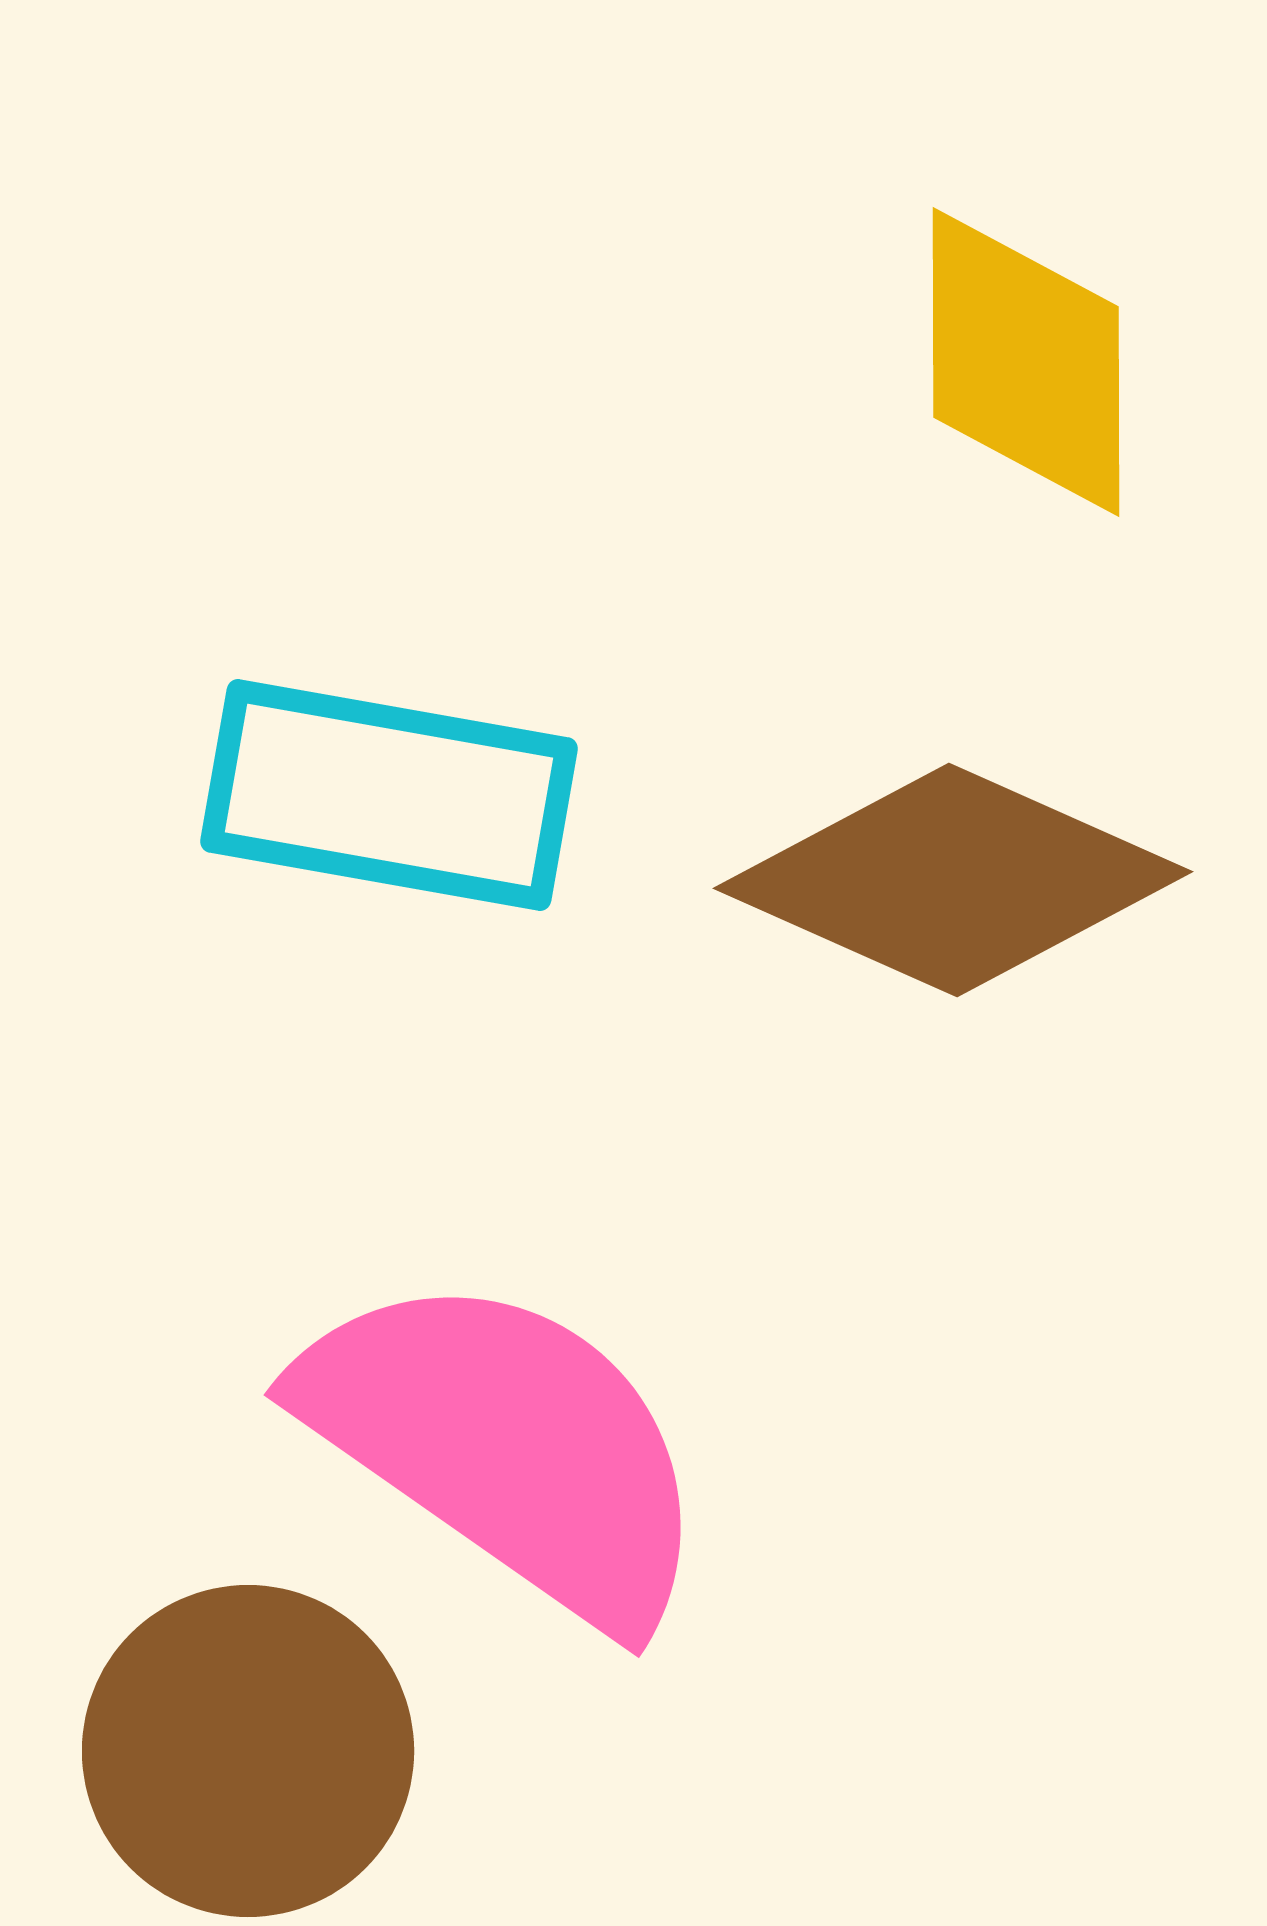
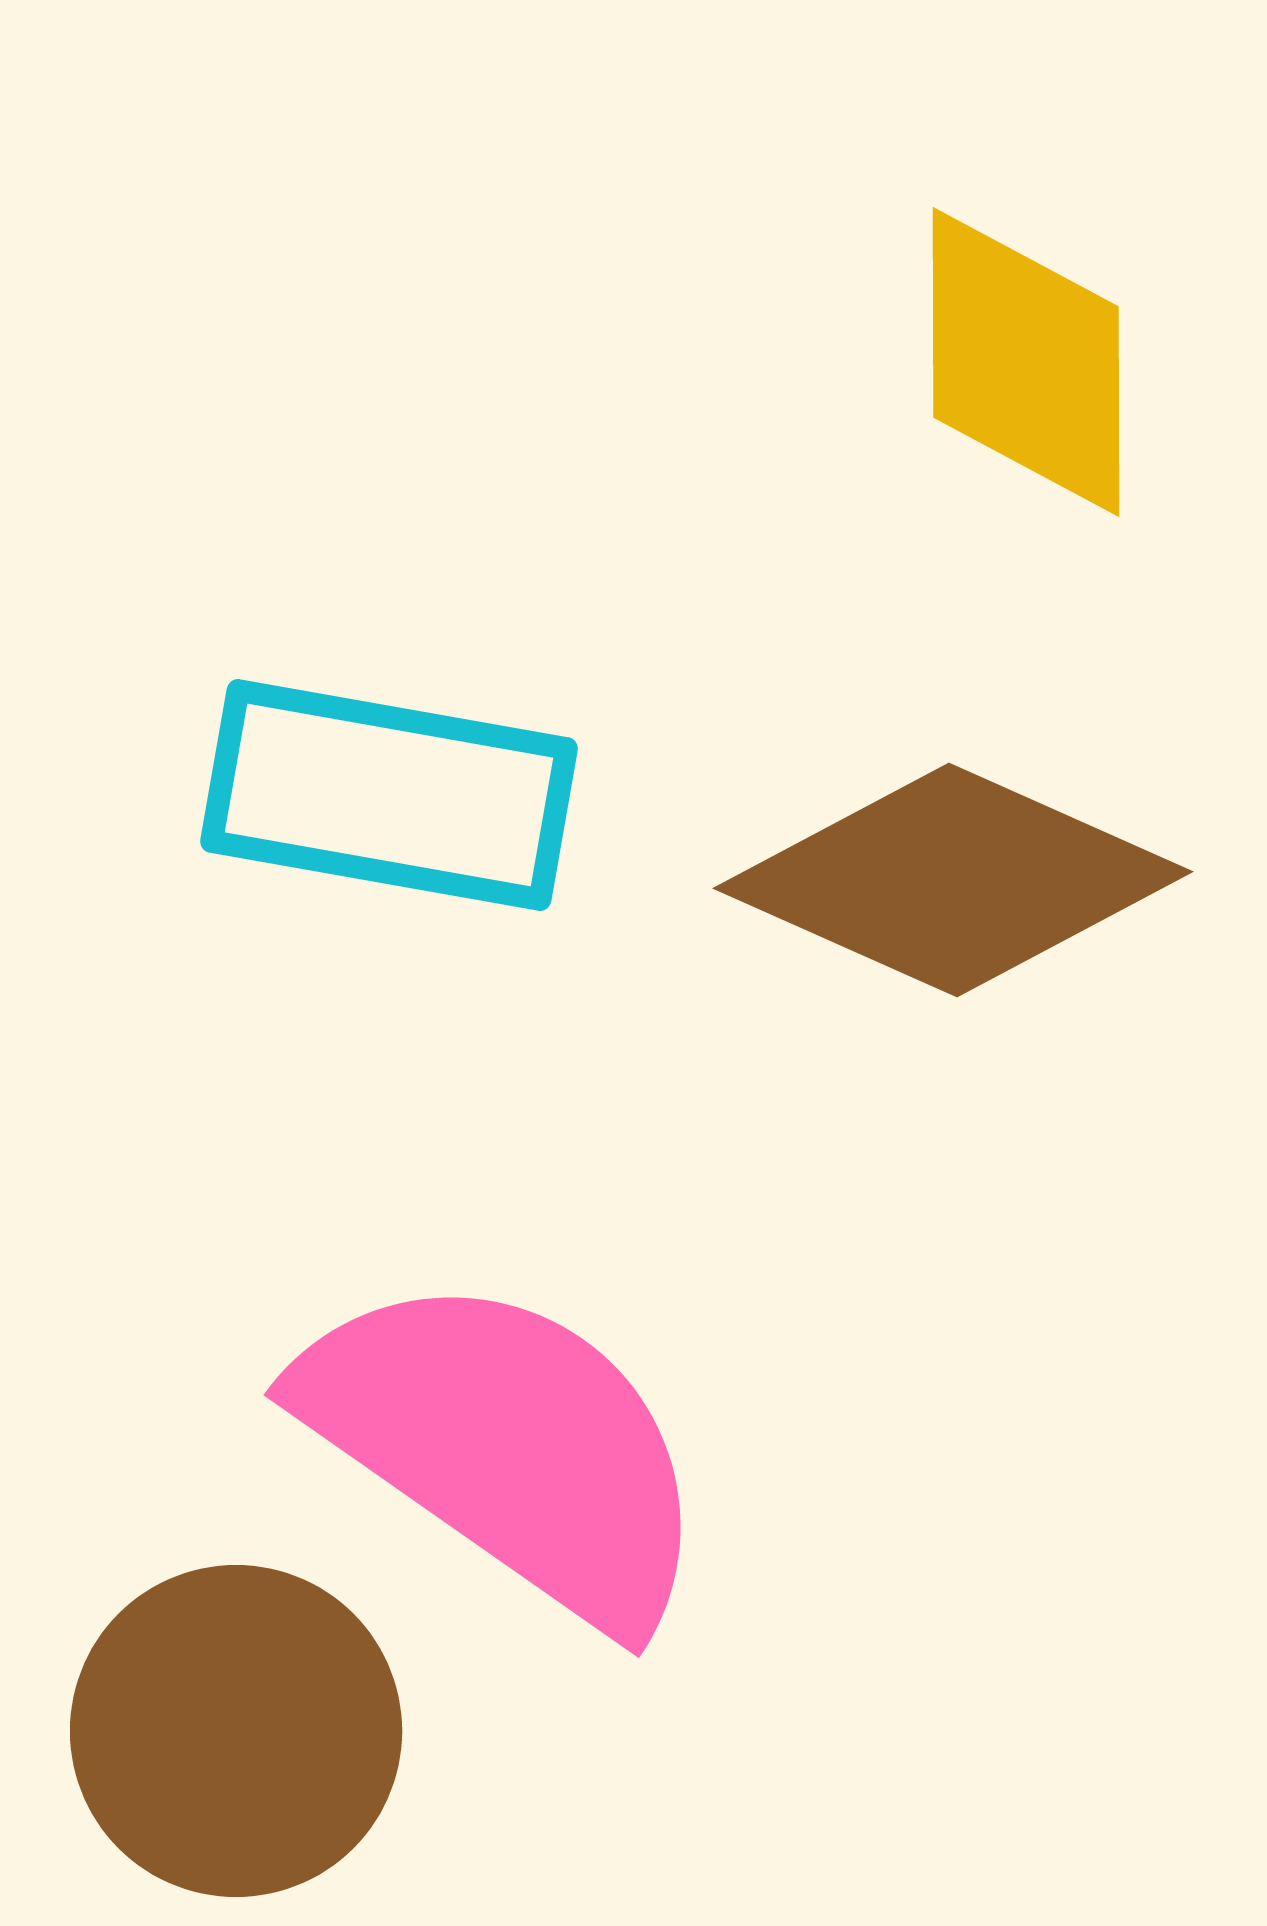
brown circle: moved 12 px left, 20 px up
